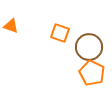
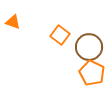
orange triangle: moved 2 px right, 4 px up
orange square: moved 2 px down; rotated 18 degrees clockwise
